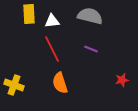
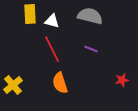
yellow rectangle: moved 1 px right
white triangle: rotated 21 degrees clockwise
yellow cross: moved 1 px left; rotated 30 degrees clockwise
